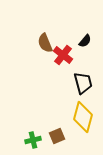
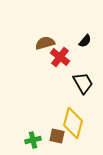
brown semicircle: rotated 96 degrees clockwise
red cross: moved 3 px left, 2 px down
black trapezoid: rotated 15 degrees counterclockwise
yellow diamond: moved 10 px left, 6 px down
brown square: rotated 35 degrees clockwise
